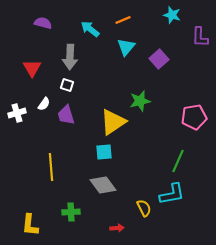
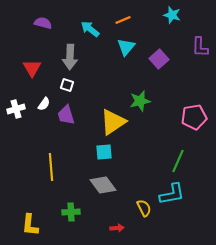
purple L-shape: moved 10 px down
white cross: moved 1 px left, 4 px up
